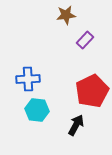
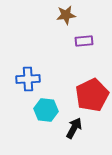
purple rectangle: moved 1 px left, 1 px down; rotated 42 degrees clockwise
red pentagon: moved 4 px down
cyan hexagon: moved 9 px right
black arrow: moved 2 px left, 3 px down
